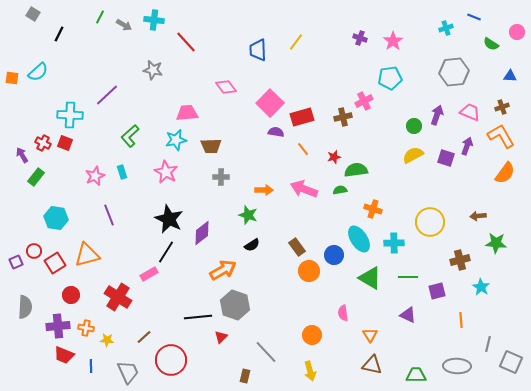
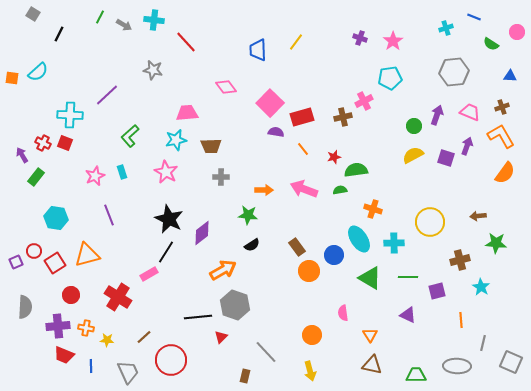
green star at (248, 215): rotated 12 degrees counterclockwise
gray line at (488, 344): moved 5 px left, 1 px up
